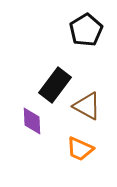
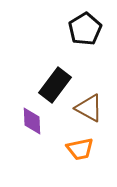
black pentagon: moved 1 px left, 1 px up
brown triangle: moved 2 px right, 2 px down
orange trapezoid: rotated 36 degrees counterclockwise
